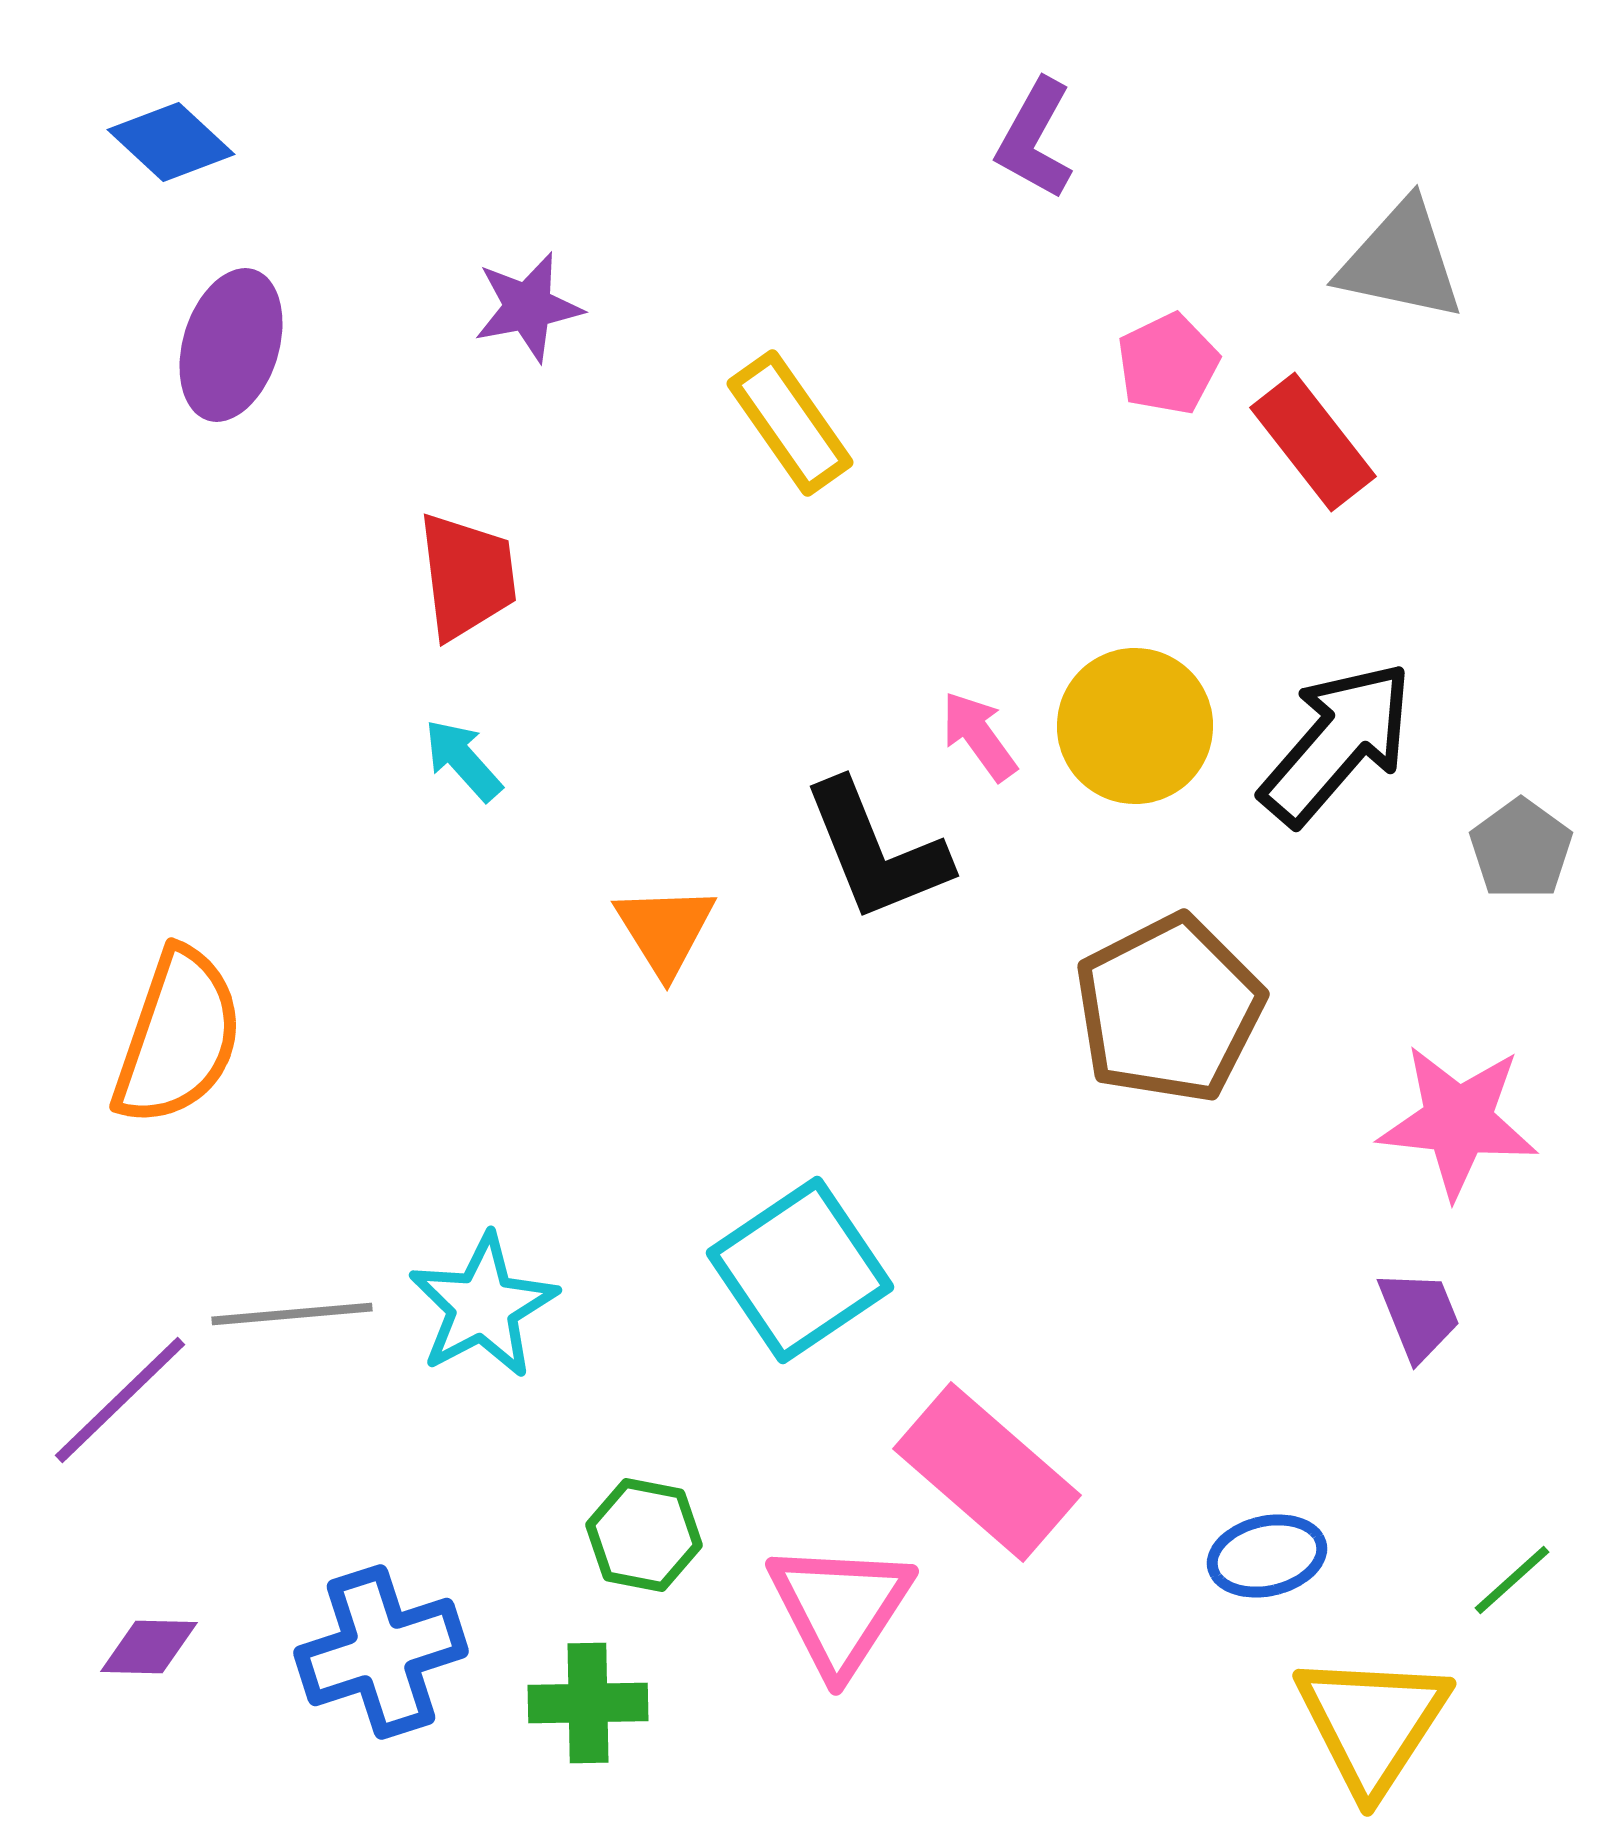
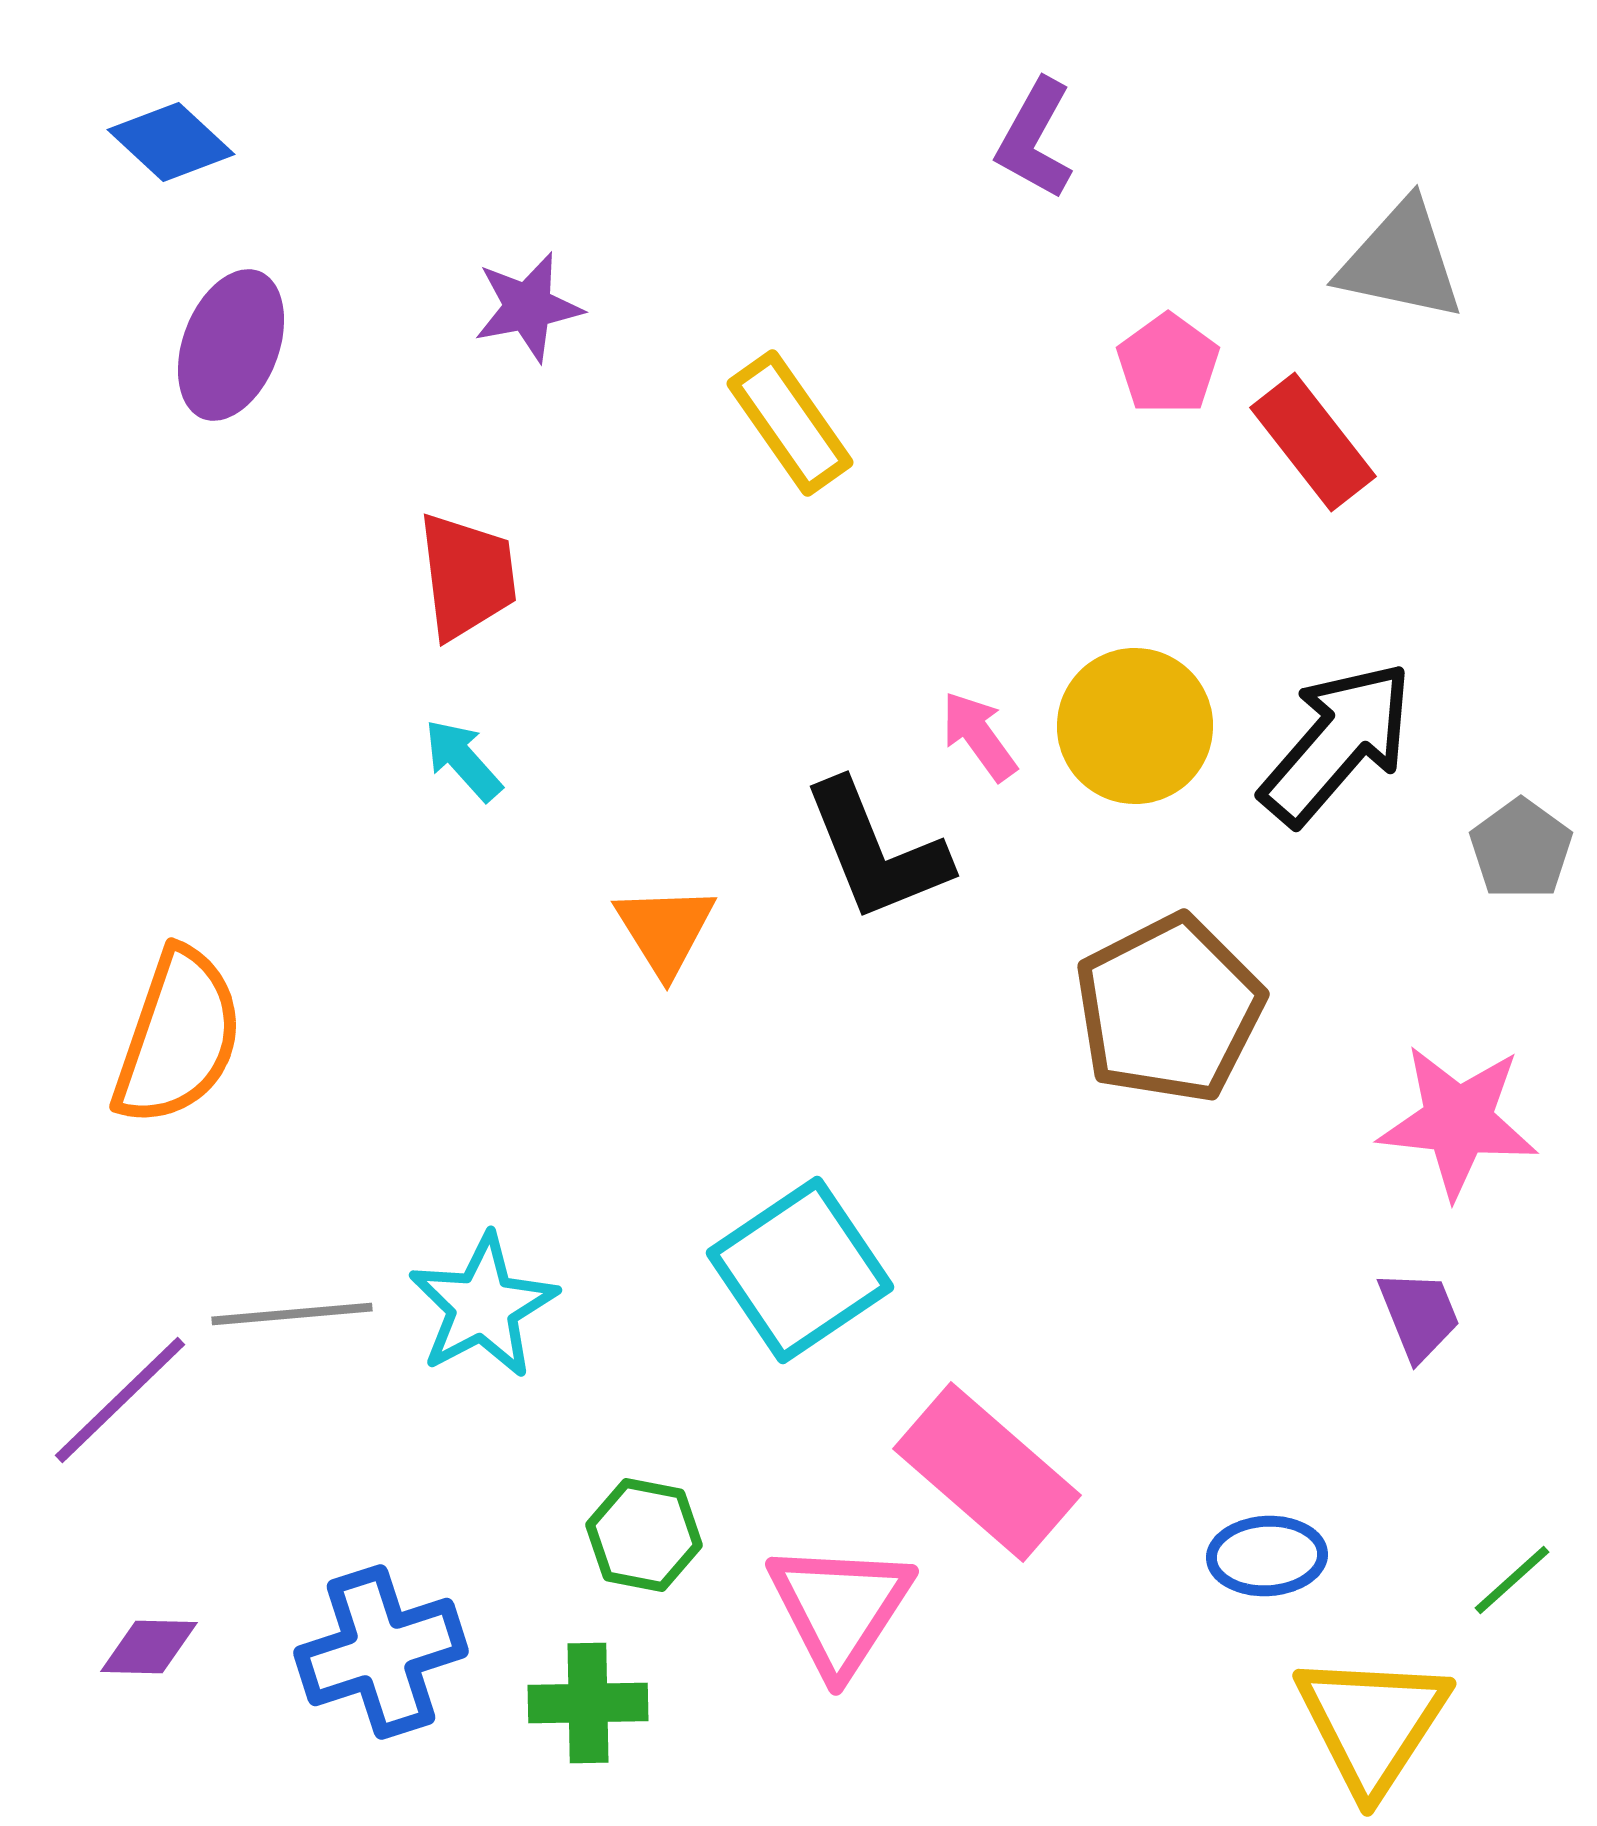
purple ellipse: rotated 4 degrees clockwise
pink pentagon: rotated 10 degrees counterclockwise
blue ellipse: rotated 10 degrees clockwise
